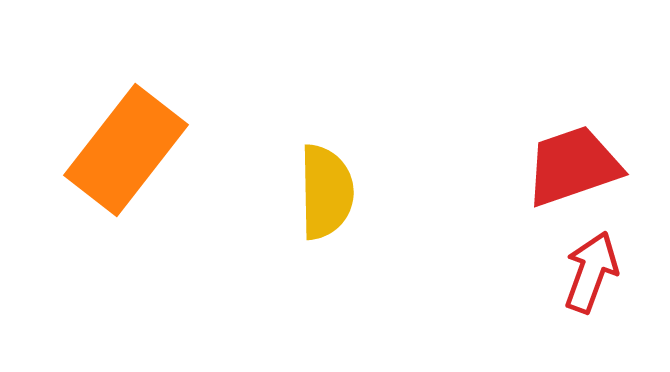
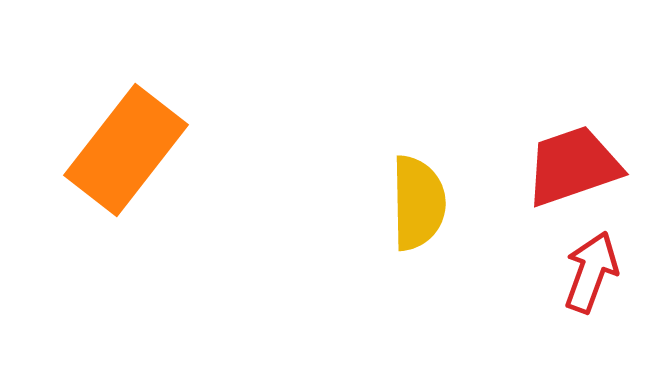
yellow semicircle: moved 92 px right, 11 px down
